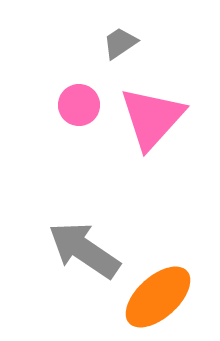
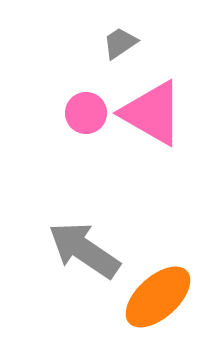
pink circle: moved 7 px right, 8 px down
pink triangle: moved 5 px up; rotated 42 degrees counterclockwise
